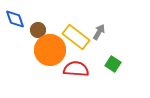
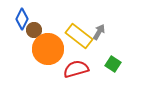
blue diamond: moved 7 px right; rotated 45 degrees clockwise
brown circle: moved 4 px left
yellow rectangle: moved 3 px right, 1 px up
orange circle: moved 2 px left, 1 px up
red semicircle: rotated 20 degrees counterclockwise
